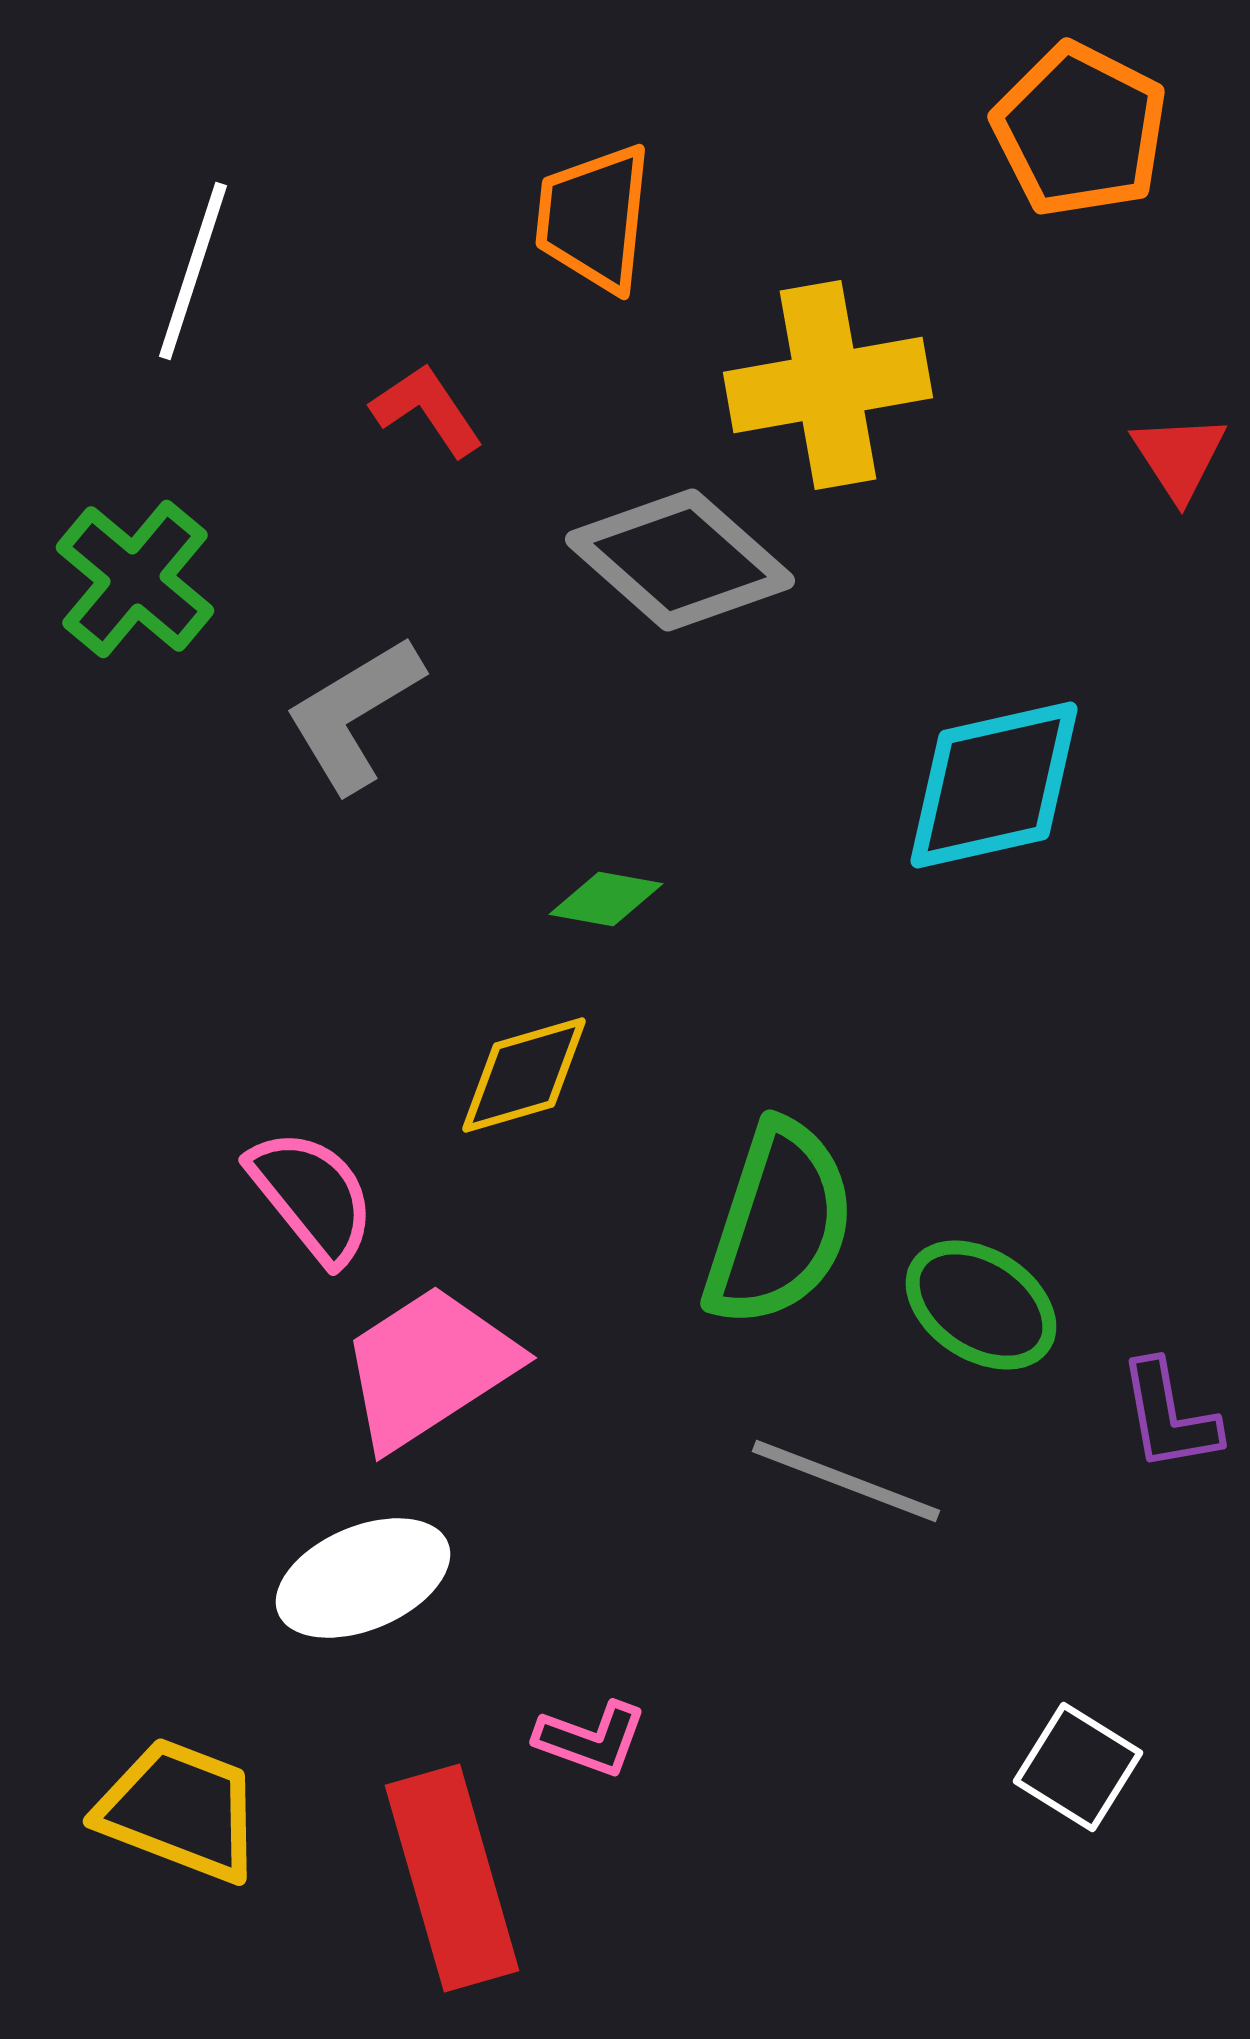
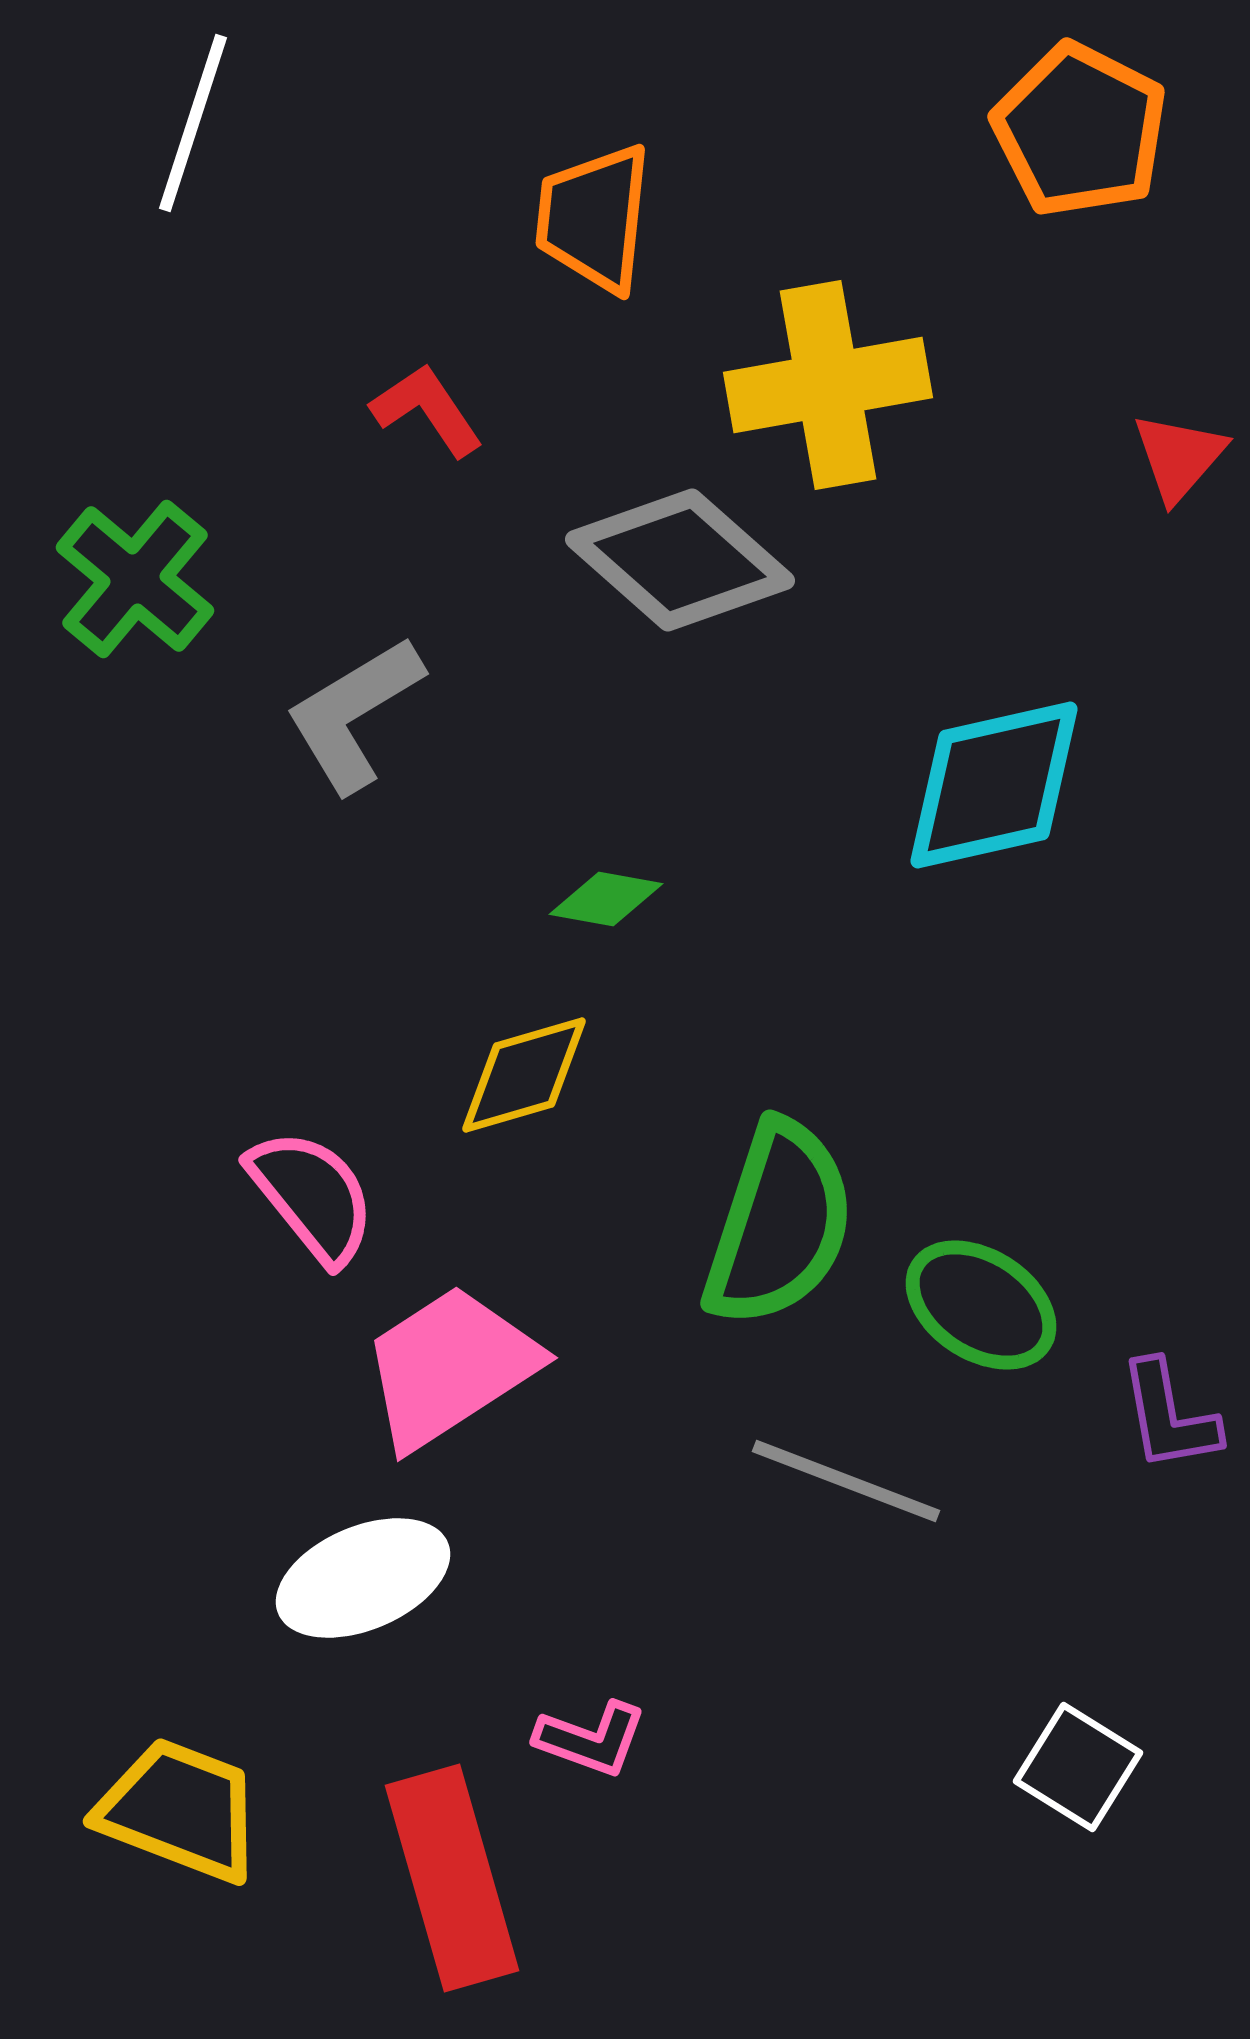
white line: moved 148 px up
red triangle: rotated 14 degrees clockwise
pink trapezoid: moved 21 px right
